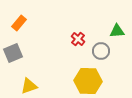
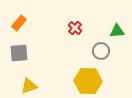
red cross: moved 3 px left, 11 px up
gray square: moved 6 px right; rotated 18 degrees clockwise
